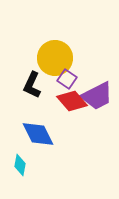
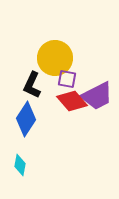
purple square: rotated 24 degrees counterclockwise
blue diamond: moved 12 px left, 15 px up; rotated 60 degrees clockwise
